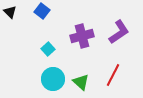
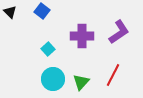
purple cross: rotated 15 degrees clockwise
green triangle: rotated 30 degrees clockwise
